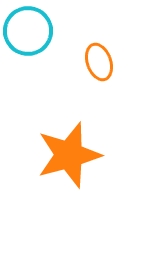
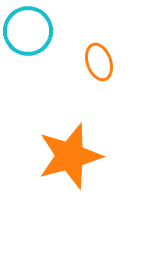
orange star: moved 1 px right, 1 px down
